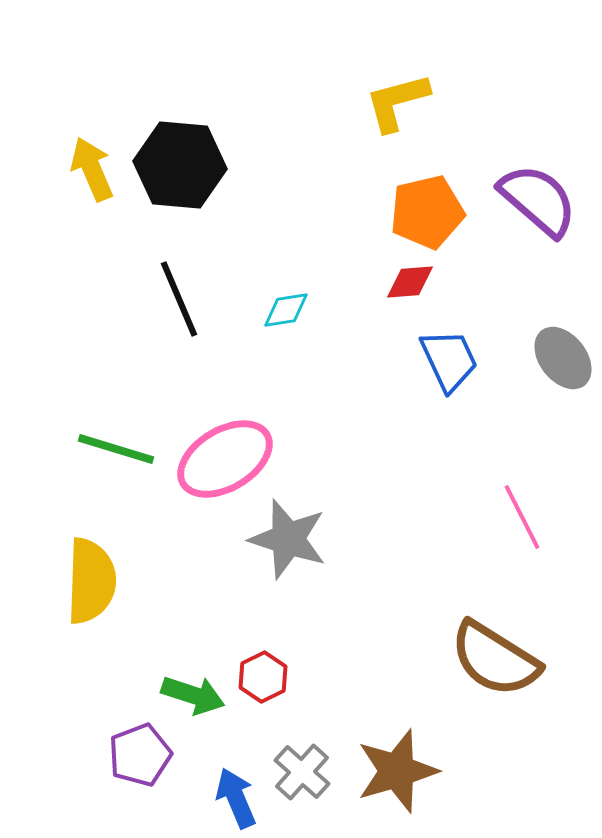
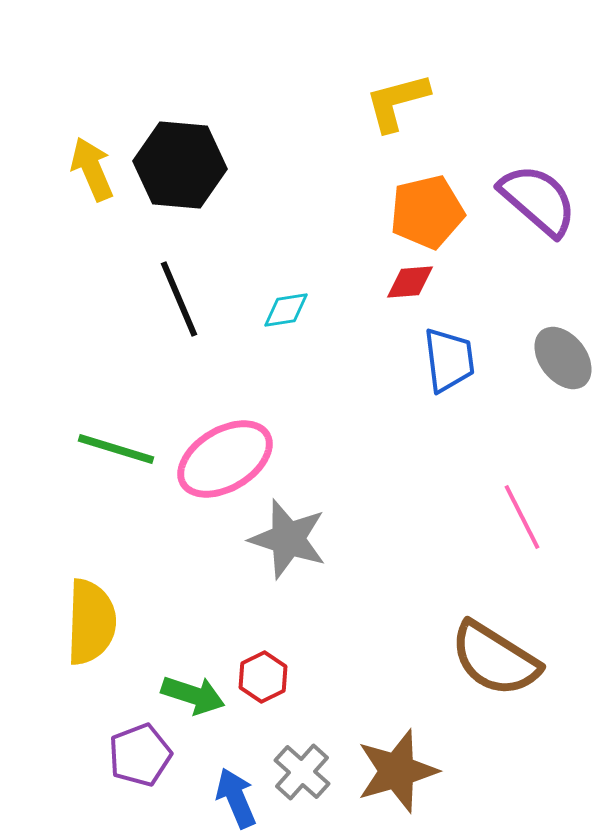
blue trapezoid: rotated 18 degrees clockwise
yellow semicircle: moved 41 px down
